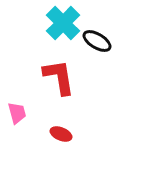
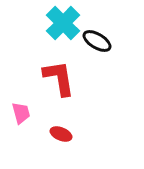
red L-shape: moved 1 px down
pink trapezoid: moved 4 px right
